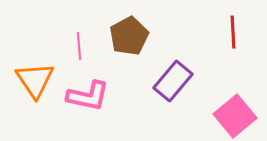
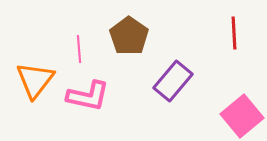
red line: moved 1 px right, 1 px down
brown pentagon: rotated 9 degrees counterclockwise
pink line: moved 3 px down
orange triangle: rotated 12 degrees clockwise
pink square: moved 7 px right
